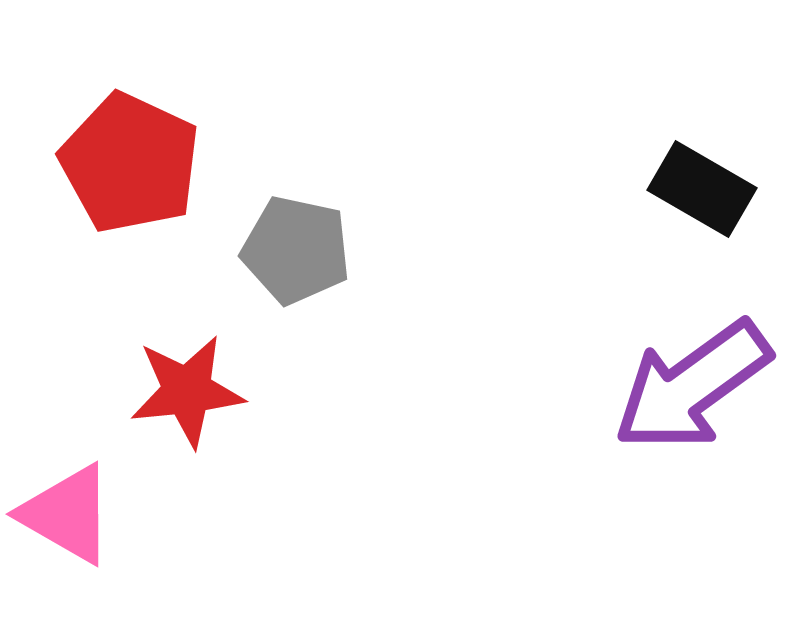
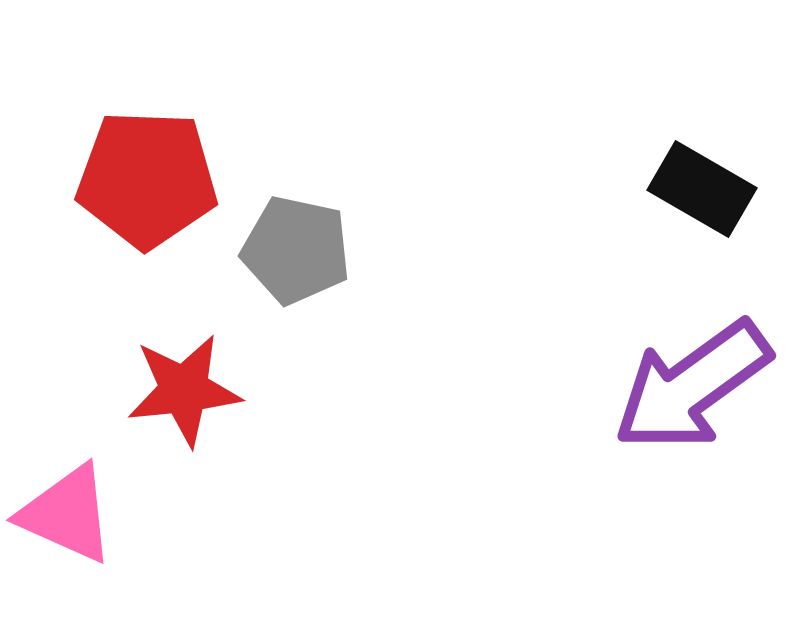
red pentagon: moved 17 px right, 16 px down; rotated 23 degrees counterclockwise
red star: moved 3 px left, 1 px up
pink triangle: rotated 6 degrees counterclockwise
